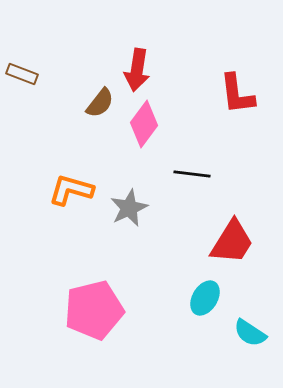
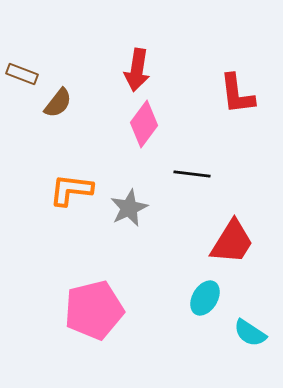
brown semicircle: moved 42 px left
orange L-shape: rotated 9 degrees counterclockwise
